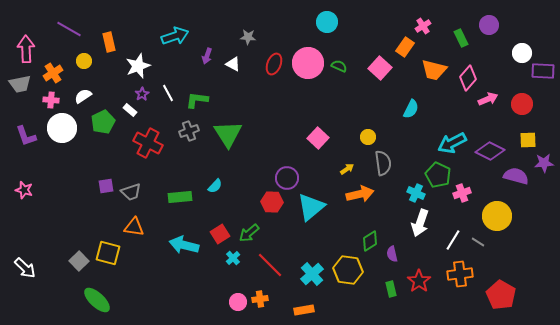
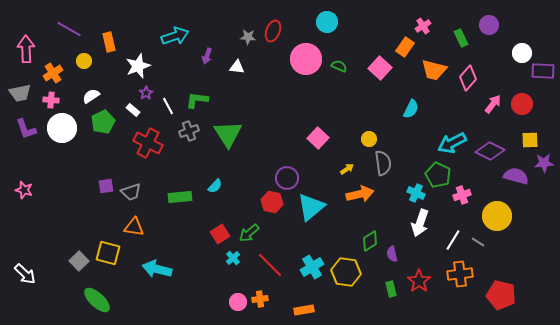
pink circle at (308, 63): moved 2 px left, 4 px up
white triangle at (233, 64): moved 4 px right, 3 px down; rotated 21 degrees counterclockwise
red ellipse at (274, 64): moved 1 px left, 33 px up
gray trapezoid at (20, 84): moved 9 px down
white line at (168, 93): moved 13 px down
purple star at (142, 94): moved 4 px right, 1 px up
white semicircle at (83, 96): moved 8 px right
pink arrow at (488, 99): moved 5 px right, 5 px down; rotated 30 degrees counterclockwise
white rectangle at (130, 110): moved 3 px right
purple L-shape at (26, 136): moved 7 px up
yellow circle at (368, 137): moved 1 px right, 2 px down
yellow square at (528, 140): moved 2 px right
pink cross at (462, 193): moved 2 px down
red hexagon at (272, 202): rotated 10 degrees clockwise
cyan arrow at (184, 245): moved 27 px left, 24 px down
white arrow at (25, 268): moved 6 px down
yellow hexagon at (348, 270): moved 2 px left, 2 px down
cyan cross at (312, 274): moved 7 px up; rotated 10 degrees clockwise
red pentagon at (501, 295): rotated 16 degrees counterclockwise
